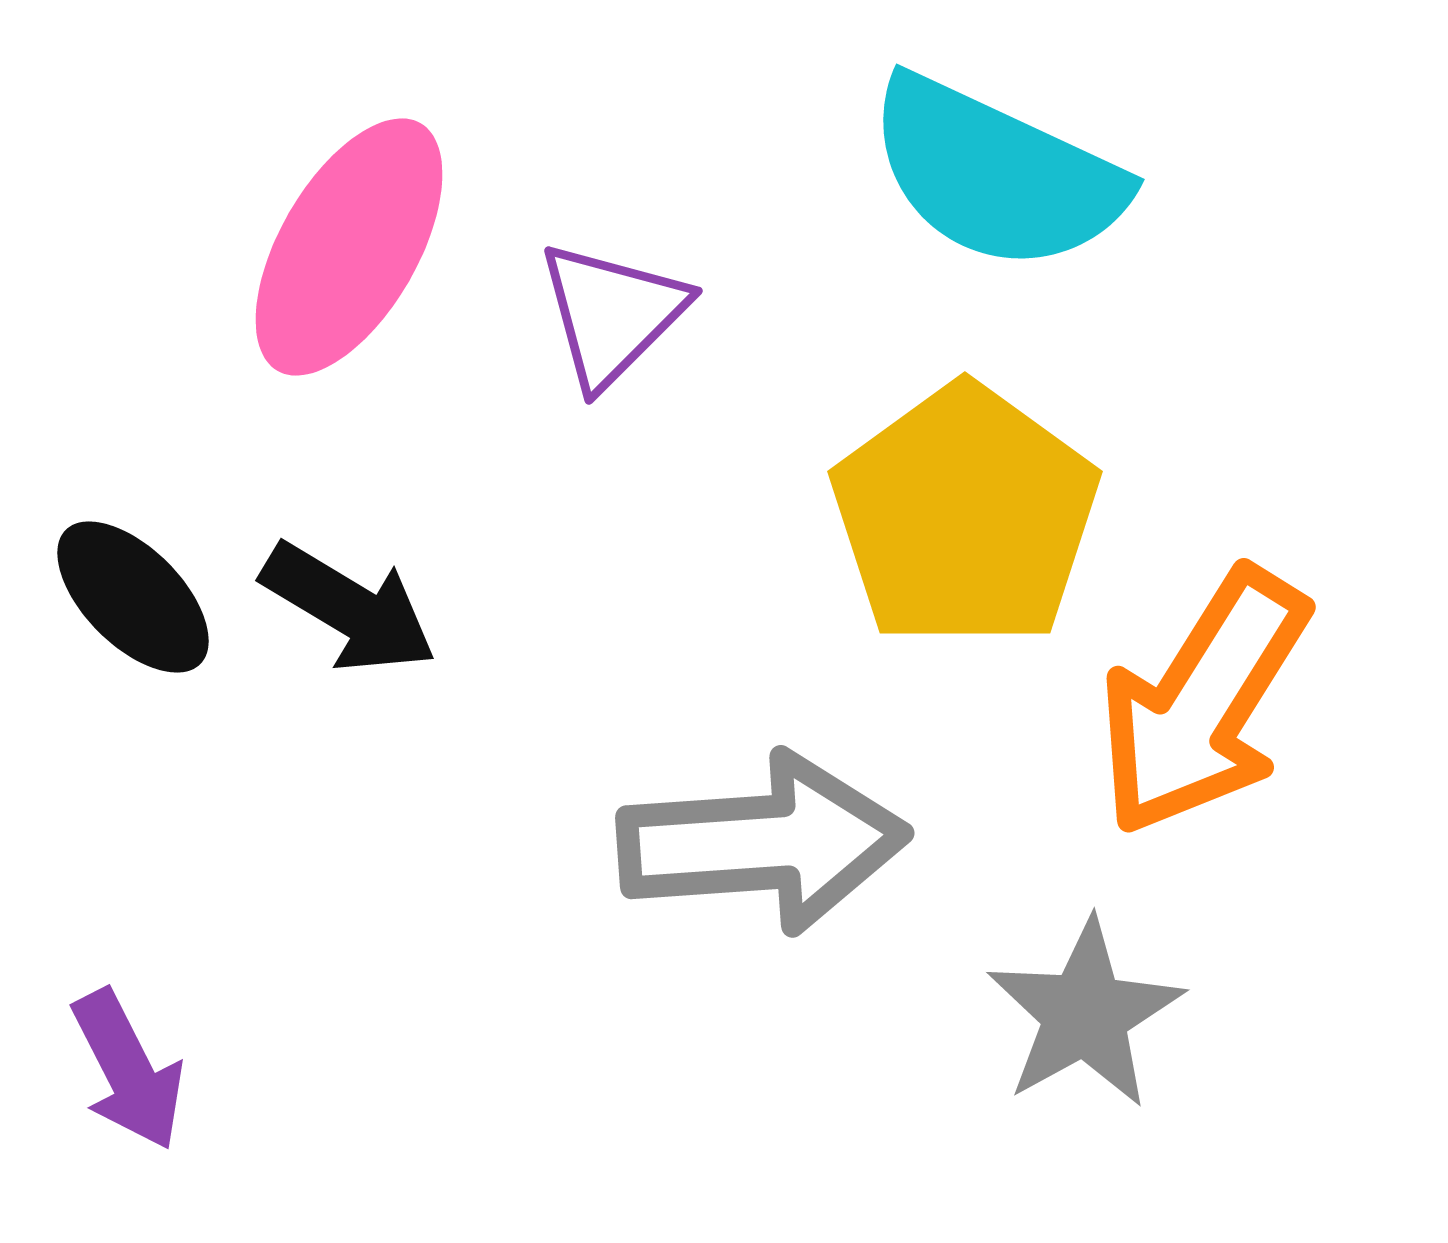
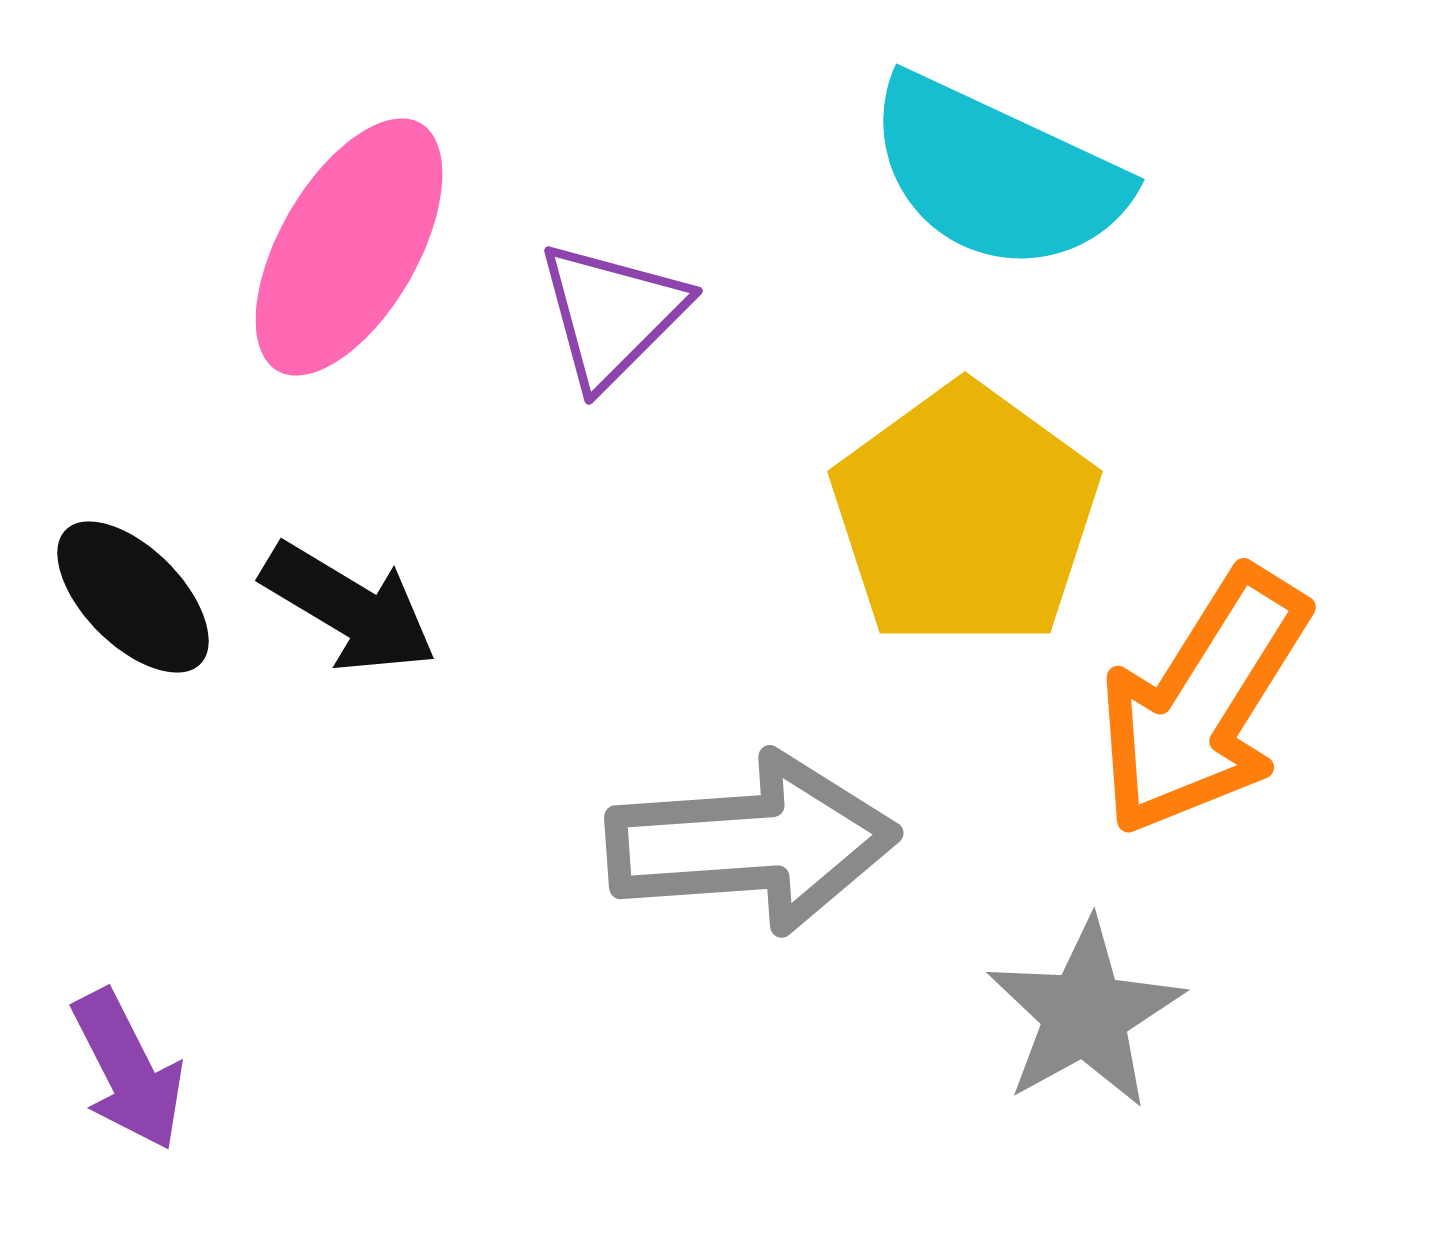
gray arrow: moved 11 px left
